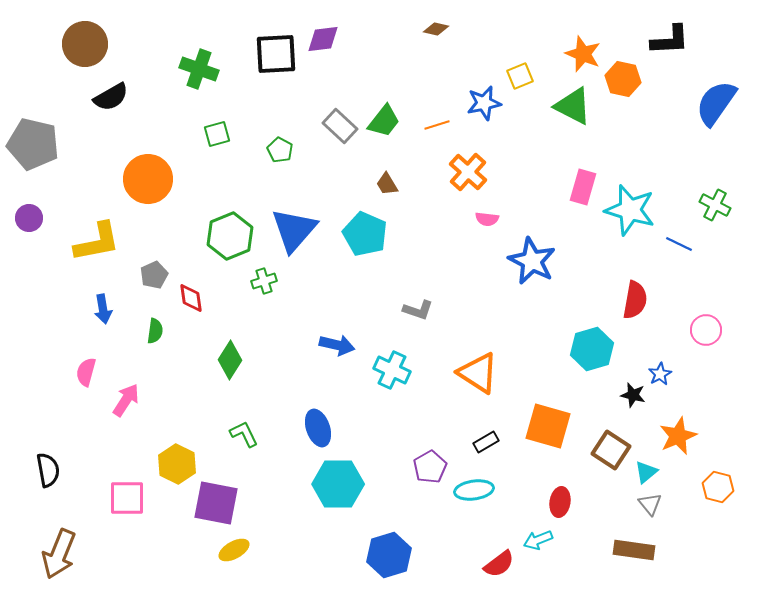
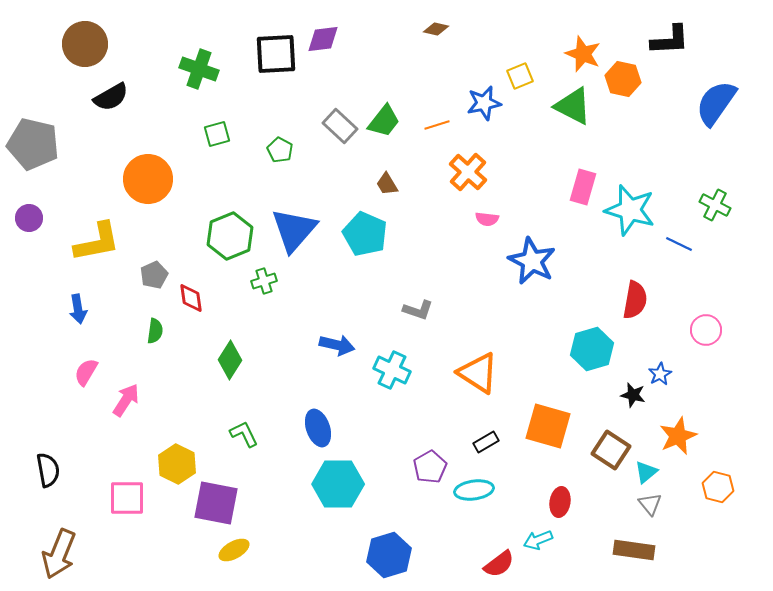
blue arrow at (103, 309): moved 25 px left
pink semicircle at (86, 372): rotated 16 degrees clockwise
